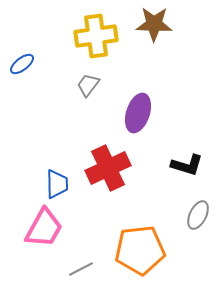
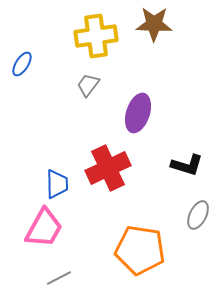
blue ellipse: rotated 20 degrees counterclockwise
orange pentagon: rotated 15 degrees clockwise
gray line: moved 22 px left, 9 px down
